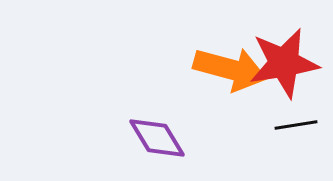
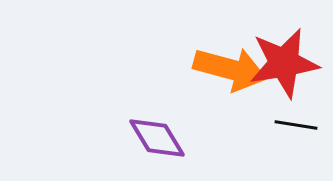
black line: rotated 18 degrees clockwise
